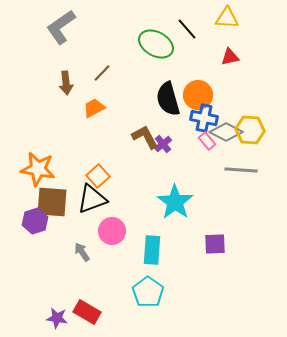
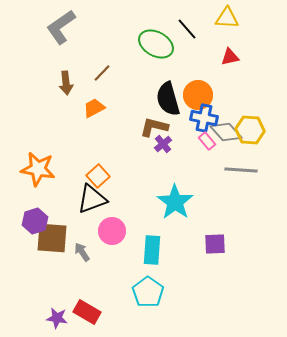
gray diamond: rotated 20 degrees clockwise
brown L-shape: moved 9 px right, 10 px up; rotated 48 degrees counterclockwise
brown square: moved 36 px down
